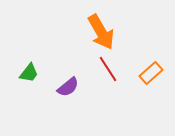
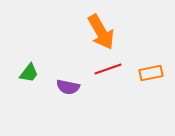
red line: rotated 76 degrees counterclockwise
orange rectangle: rotated 30 degrees clockwise
purple semicircle: rotated 50 degrees clockwise
